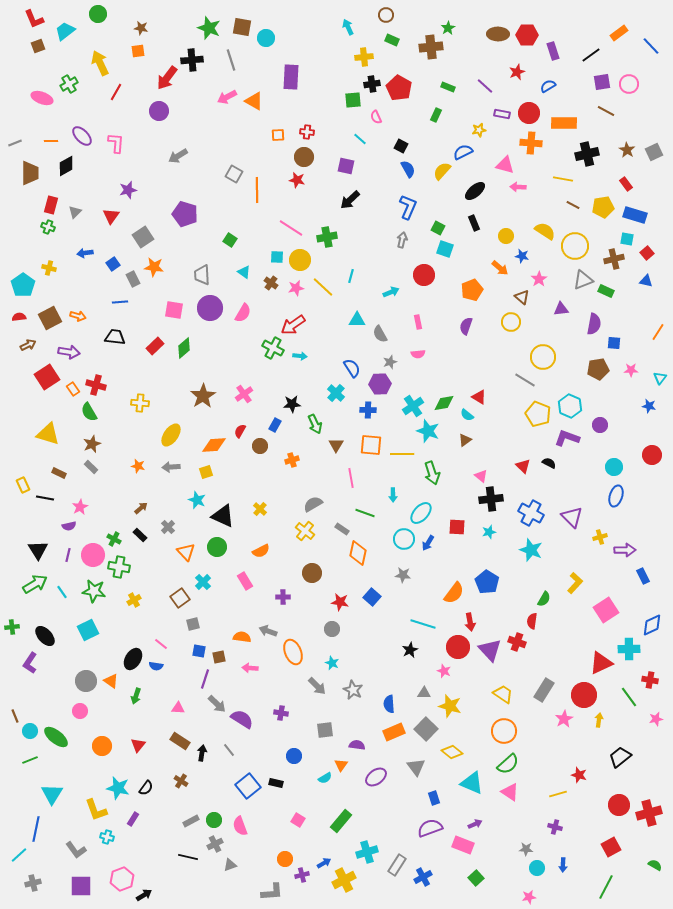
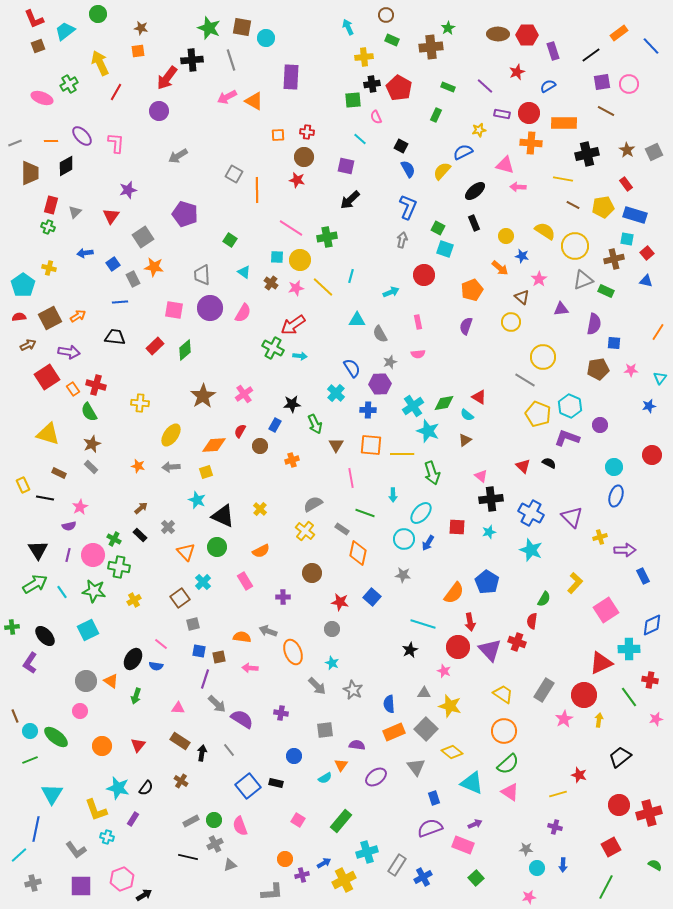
orange arrow at (78, 316): rotated 49 degrees counterclockwise
green diamond at (184, 348): moved 1 px right, 2 px down
blue star at (649, 406): rotated 24 degrees counterclockwise
